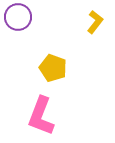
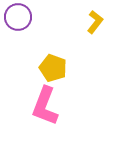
pink L-shape: moved 4 px right, 10 px up
